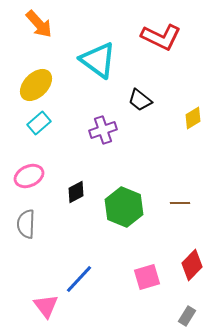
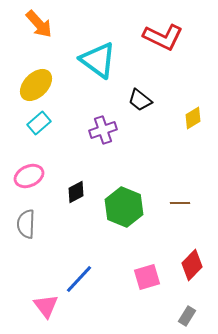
red L-shape: moved 2 px right
